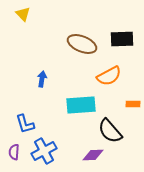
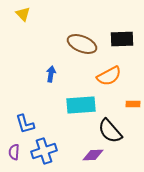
blue arrow: moved 9 px right, 5 px up
blue cross: rotated 10 degrees clockwise
